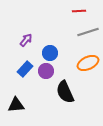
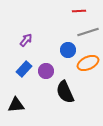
blue circle: moved 18 px right, 3 px up
blue rectangle: moved 1 px left
